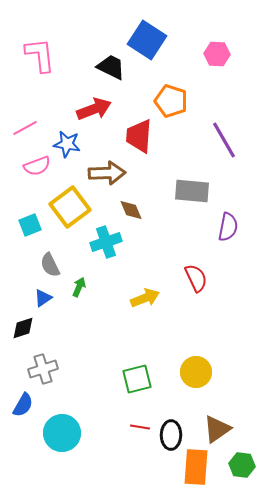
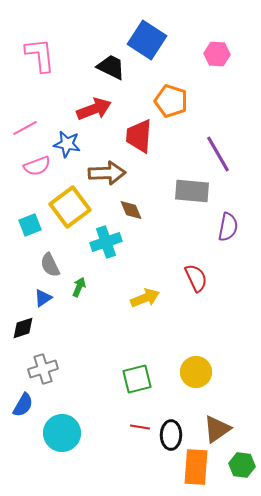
purple line: moved 6 px left, 14 px down
